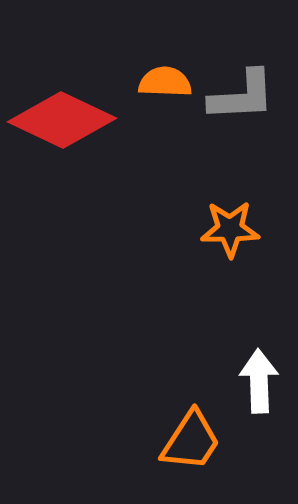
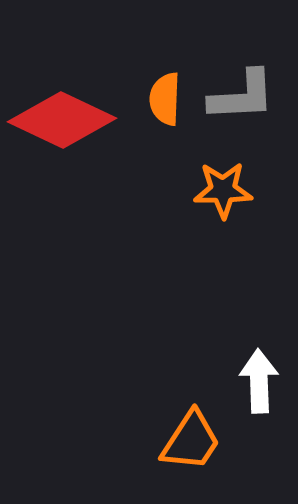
orange semicircle: moved 17 px down; rotated 90 degrees counterclockwise
orange star: moved 7 px left, 39 px up
